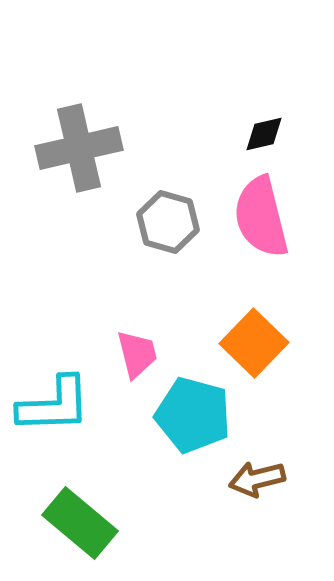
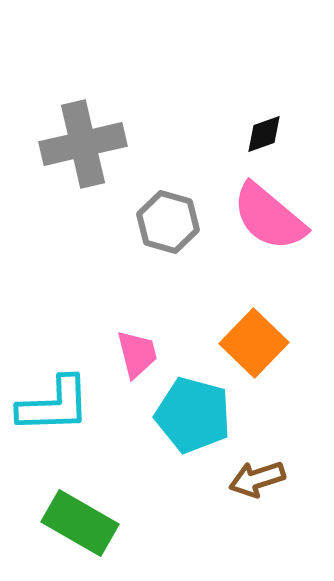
black diamond: rotated 6 degrees counterclockwise
gray cross: moved 4 px right, 4 px up
pink semicircle: moved 8 px right; rotated 36 degrees counterclockwise
brown arrow: rotated 4 degrees counterclockwise
green rectangle: rotated 10 degrees counterclockwise
